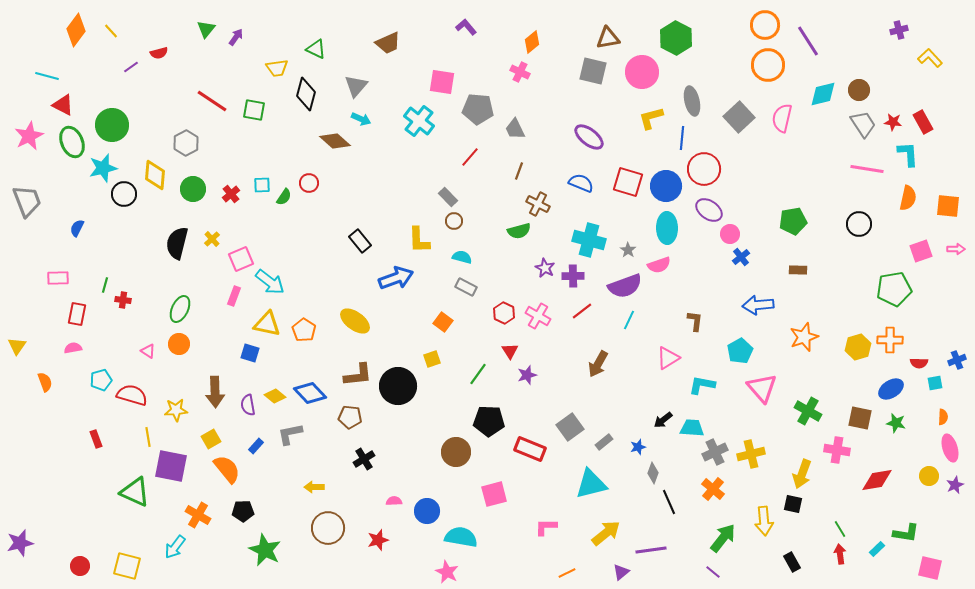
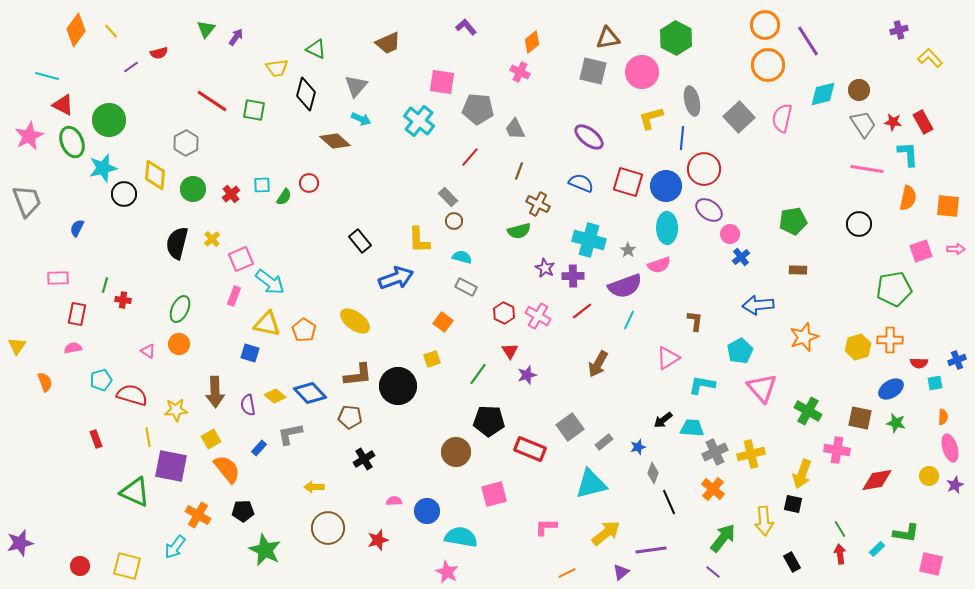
green circle at (112, 125): moved 3 px left, 5 px up
blue rectangle at (256, 446): moved 3 px right, 2 px down
pink square at (930, 568): moved 1 px right, 4 px up
